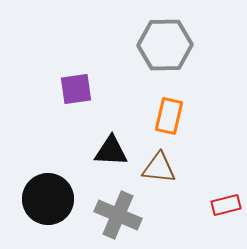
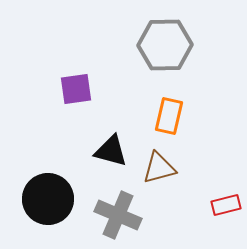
black triangle: rotated 12 degrees clockwise
brown triangle: rotated 21 degrees counterclockwise
